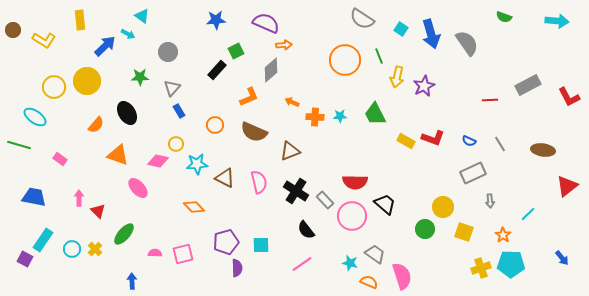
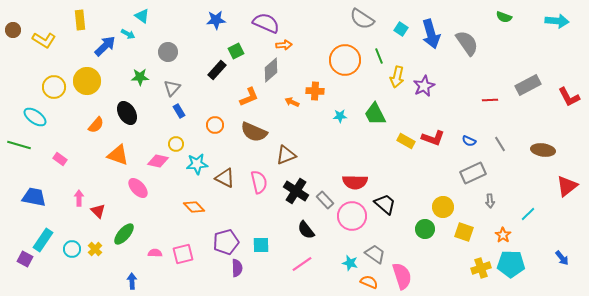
orange cross at (315, 117): moved 26 px up
brown triangle at (290, 151): moved 4 px left, 4 px down
